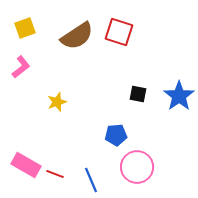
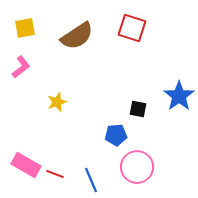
yellow square: rotated 10 degrees clockwise
red square: moved 13 px right, 4 px up
black square: moved 15 px down
